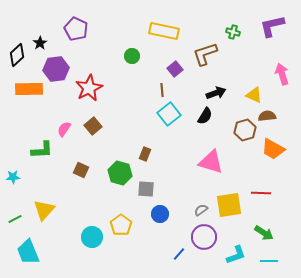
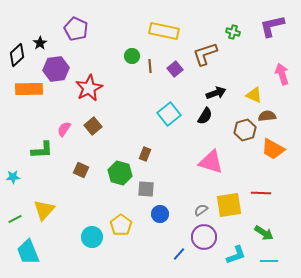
brown line at (162, 90): moved 12 px left, 24 px up
